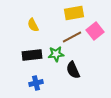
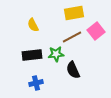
pink square: moved 1 px right
